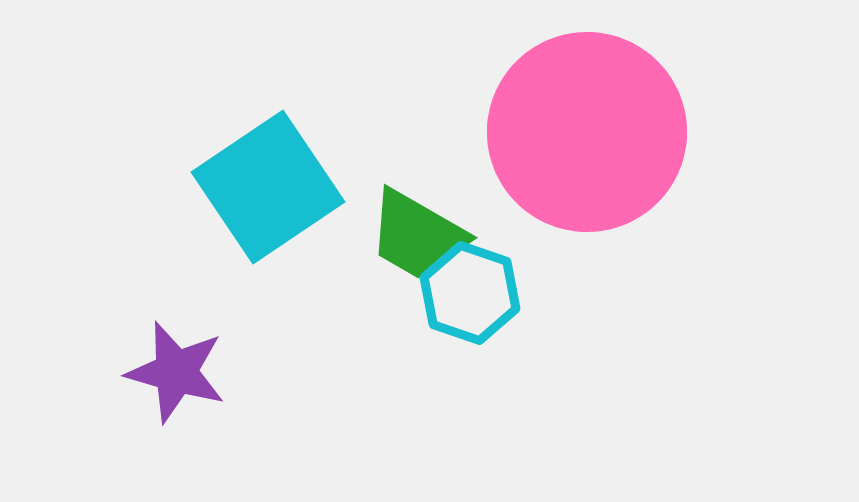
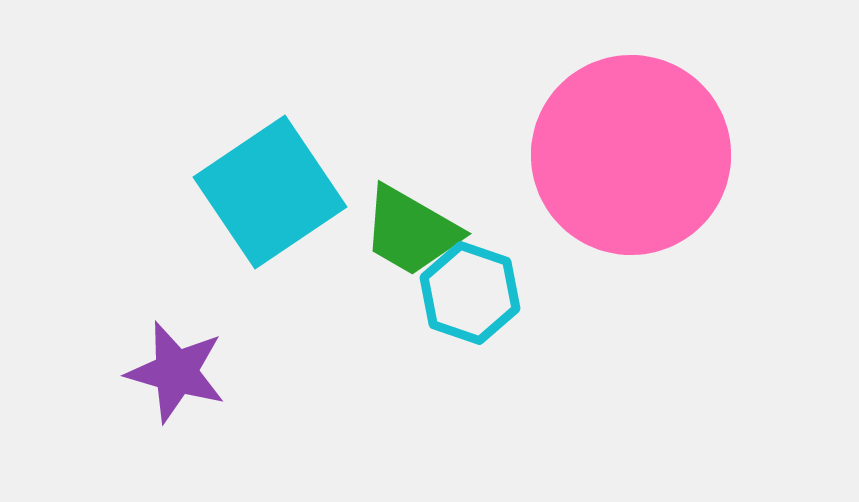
pink circle: moved 44 px right, 23 px down
cyan square: moved 2 px right, 5 px down
green trapezoid: moved 6 px left, 4 px up
